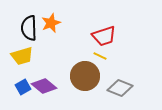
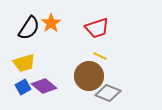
orange star: rotated 12 degrees counterclockwise
black semicircle: rotated 145 degrees counterclockwise
red trapezoid: moved 7 px left, 8 px up
yellow trapezoid: moved 2 px right, 7 px down
brown circle: moved 4 px right
gray diamond: moved 12 px left, 5 px down
